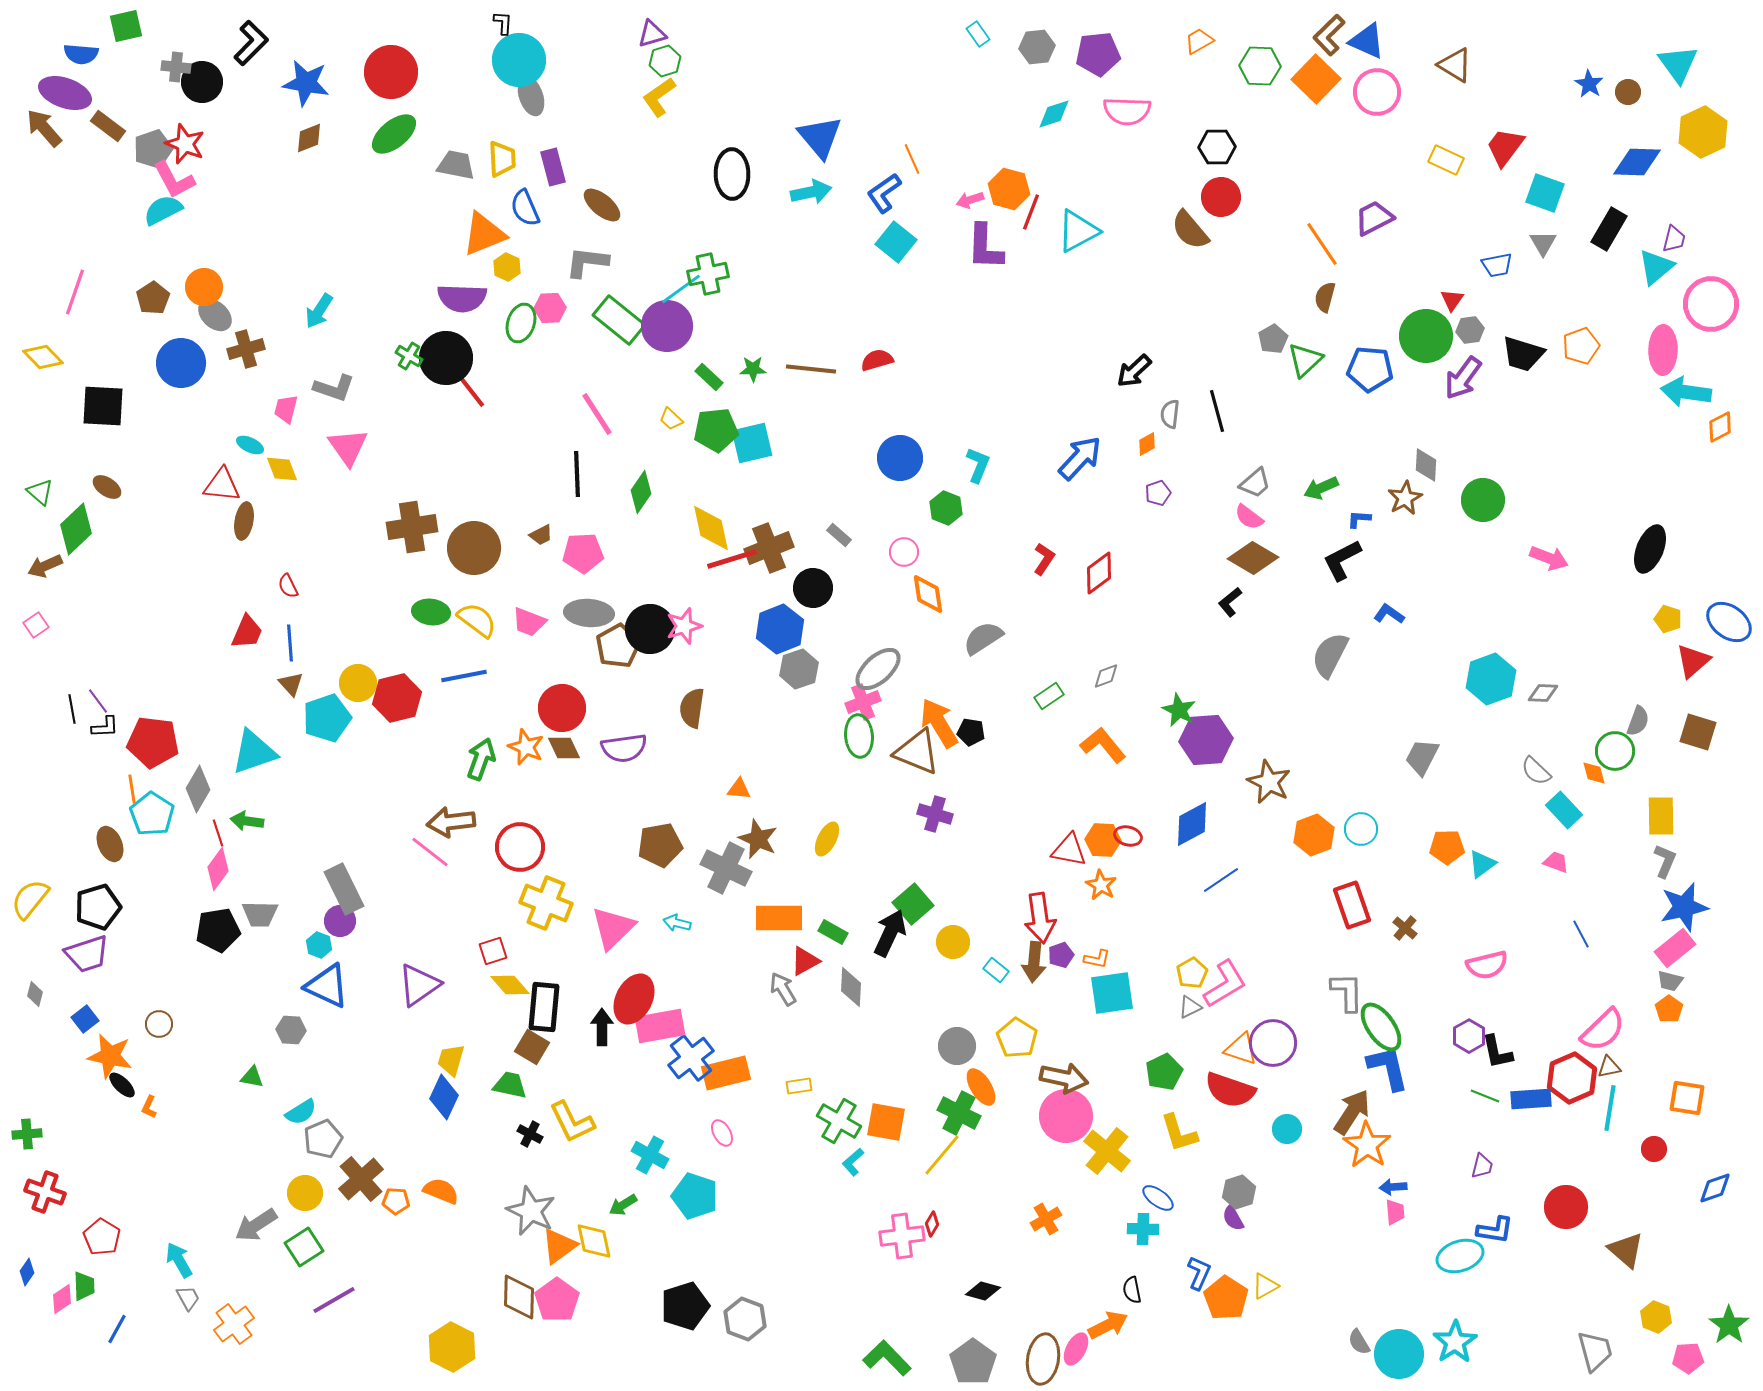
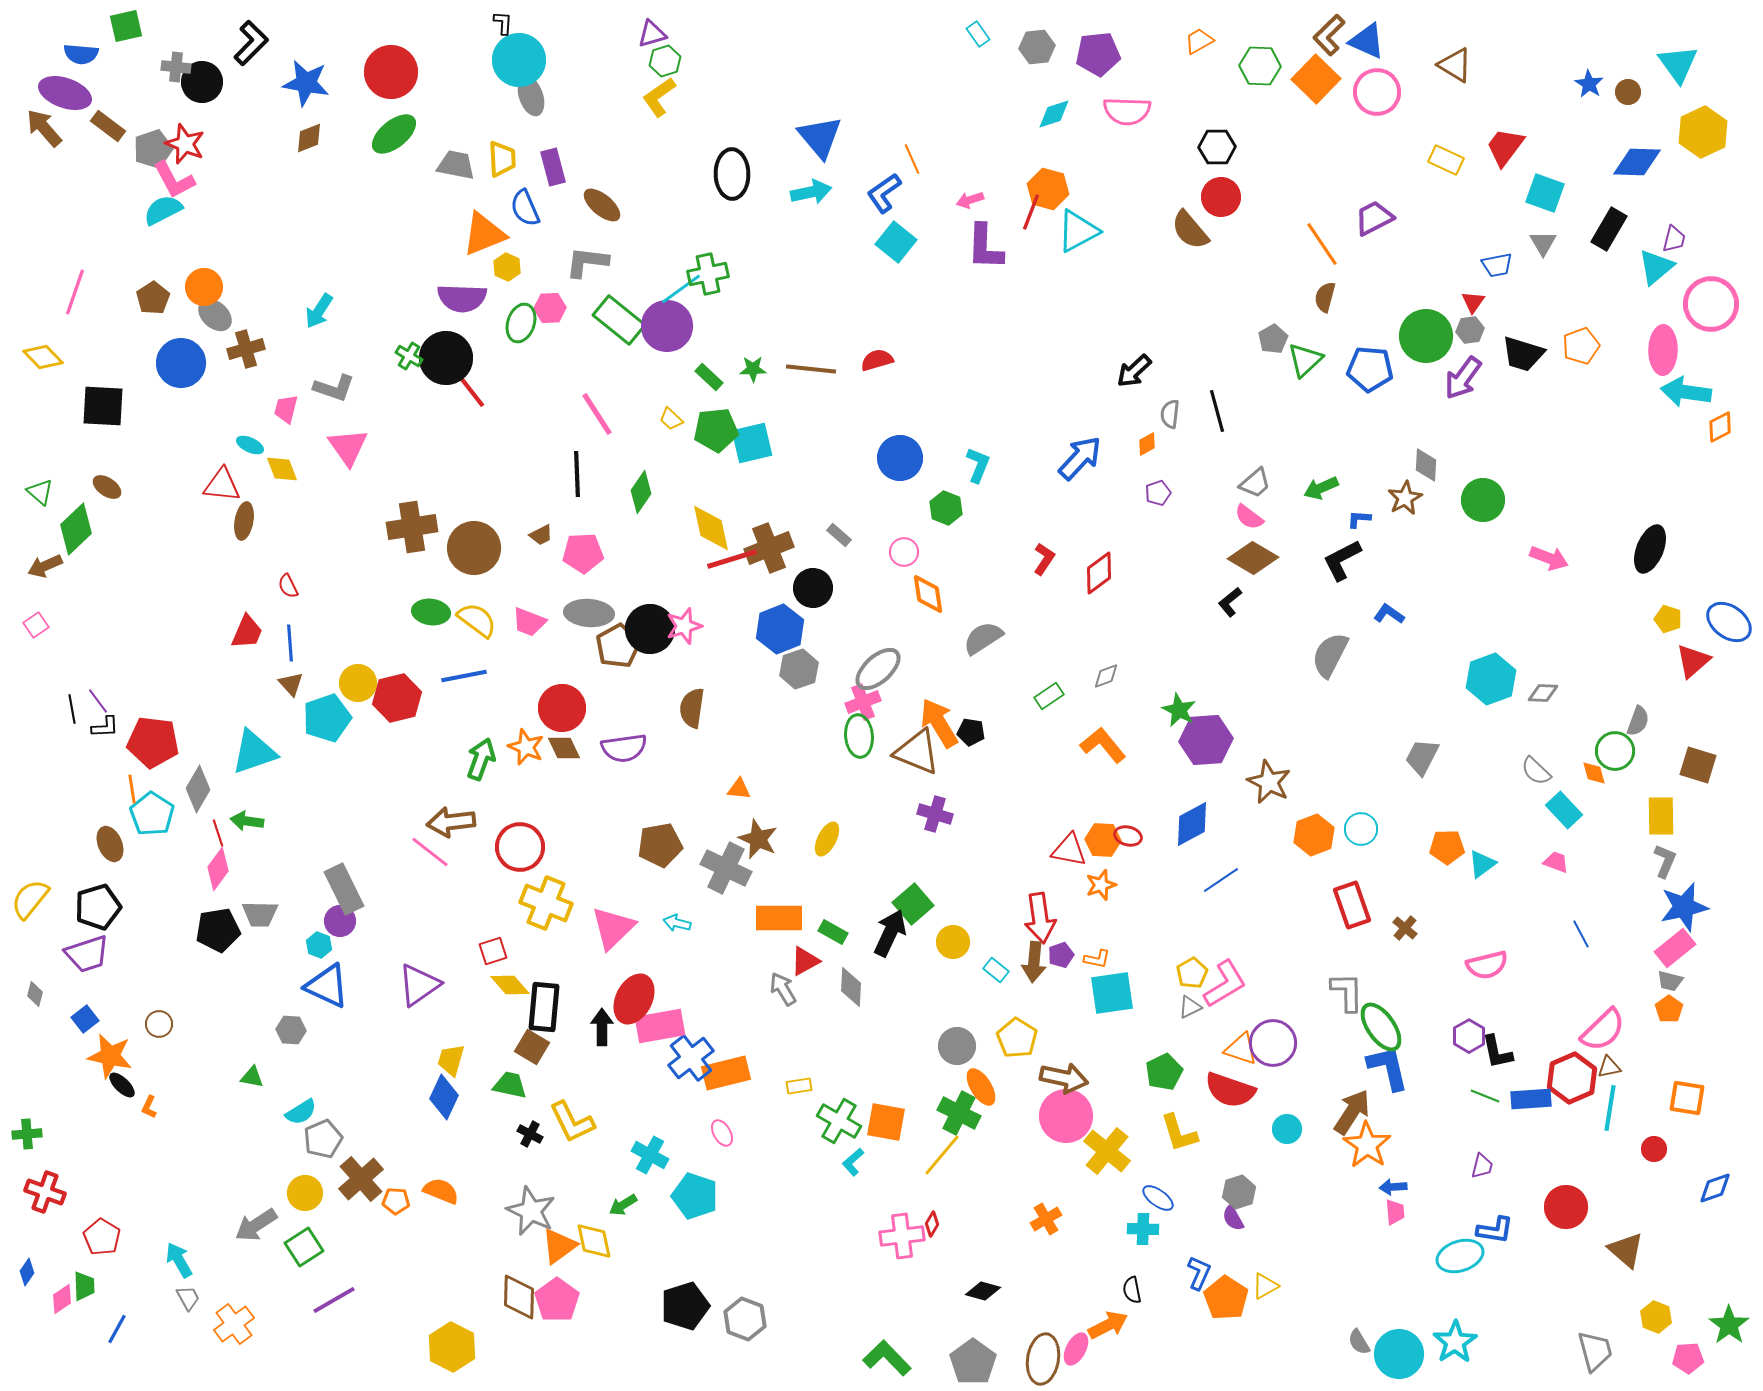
orange hexagon at (1009, 189): moved 39 px right
red triangle at (1452, 300): moved 21 px right, 2 px down
brown square at (1698, 732): moved 33 px down
orange star at (1101, 885): rotated 24 degrees clockwise
